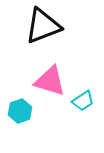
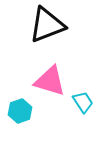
black triangle: moved 4 px right, 1 px up
cyan trapezoid: moved 1 px down; rotated 90 degrees counterclockwise
